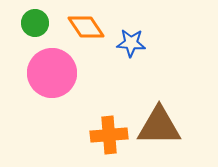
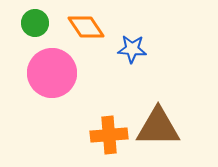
blue star: moved 1 px right, 6 px down
brown triangle: moved 1 px left, 1 px down
